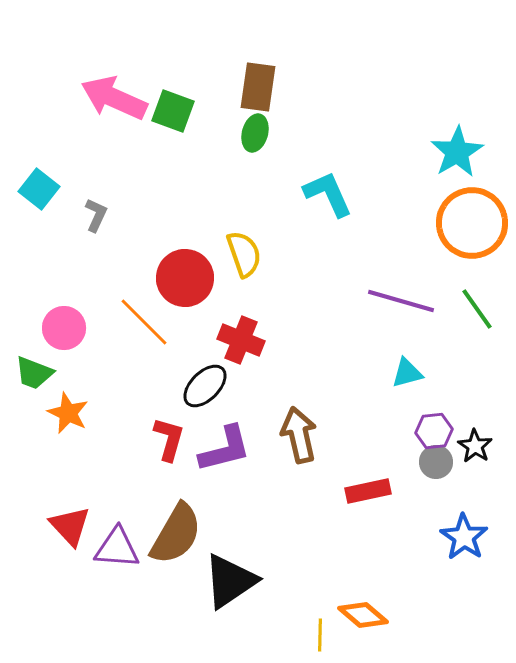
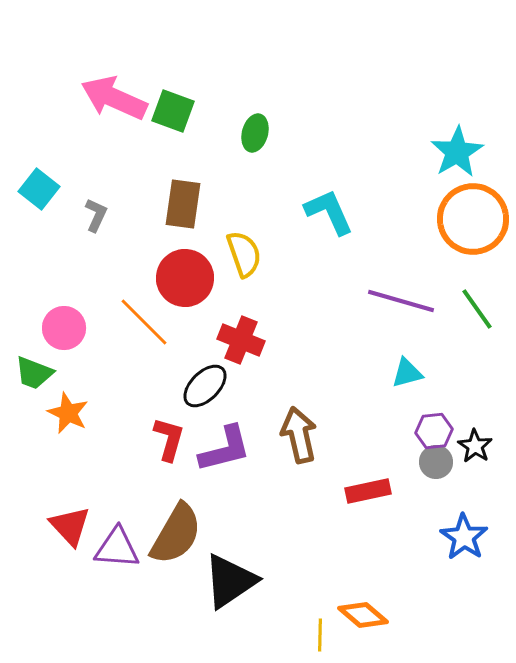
brown rectangle: moved 75 px left, 117 px down
cyan L-shape: moved 1 px right, 18 px down
orange circle: moved 1 px right, 4 px up
